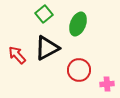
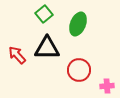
black triangle: rotated 28 degrees clockwise
pink cross: moved 2 px down
